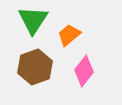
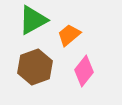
green triangle: rotated 28 degrees clockwise
